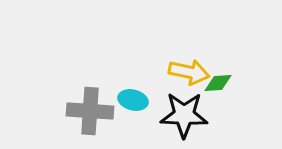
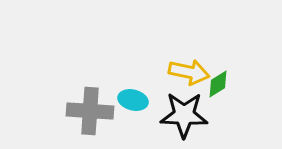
green diamond: moved 1 px down; rotated 28 degrees counterclockwise
